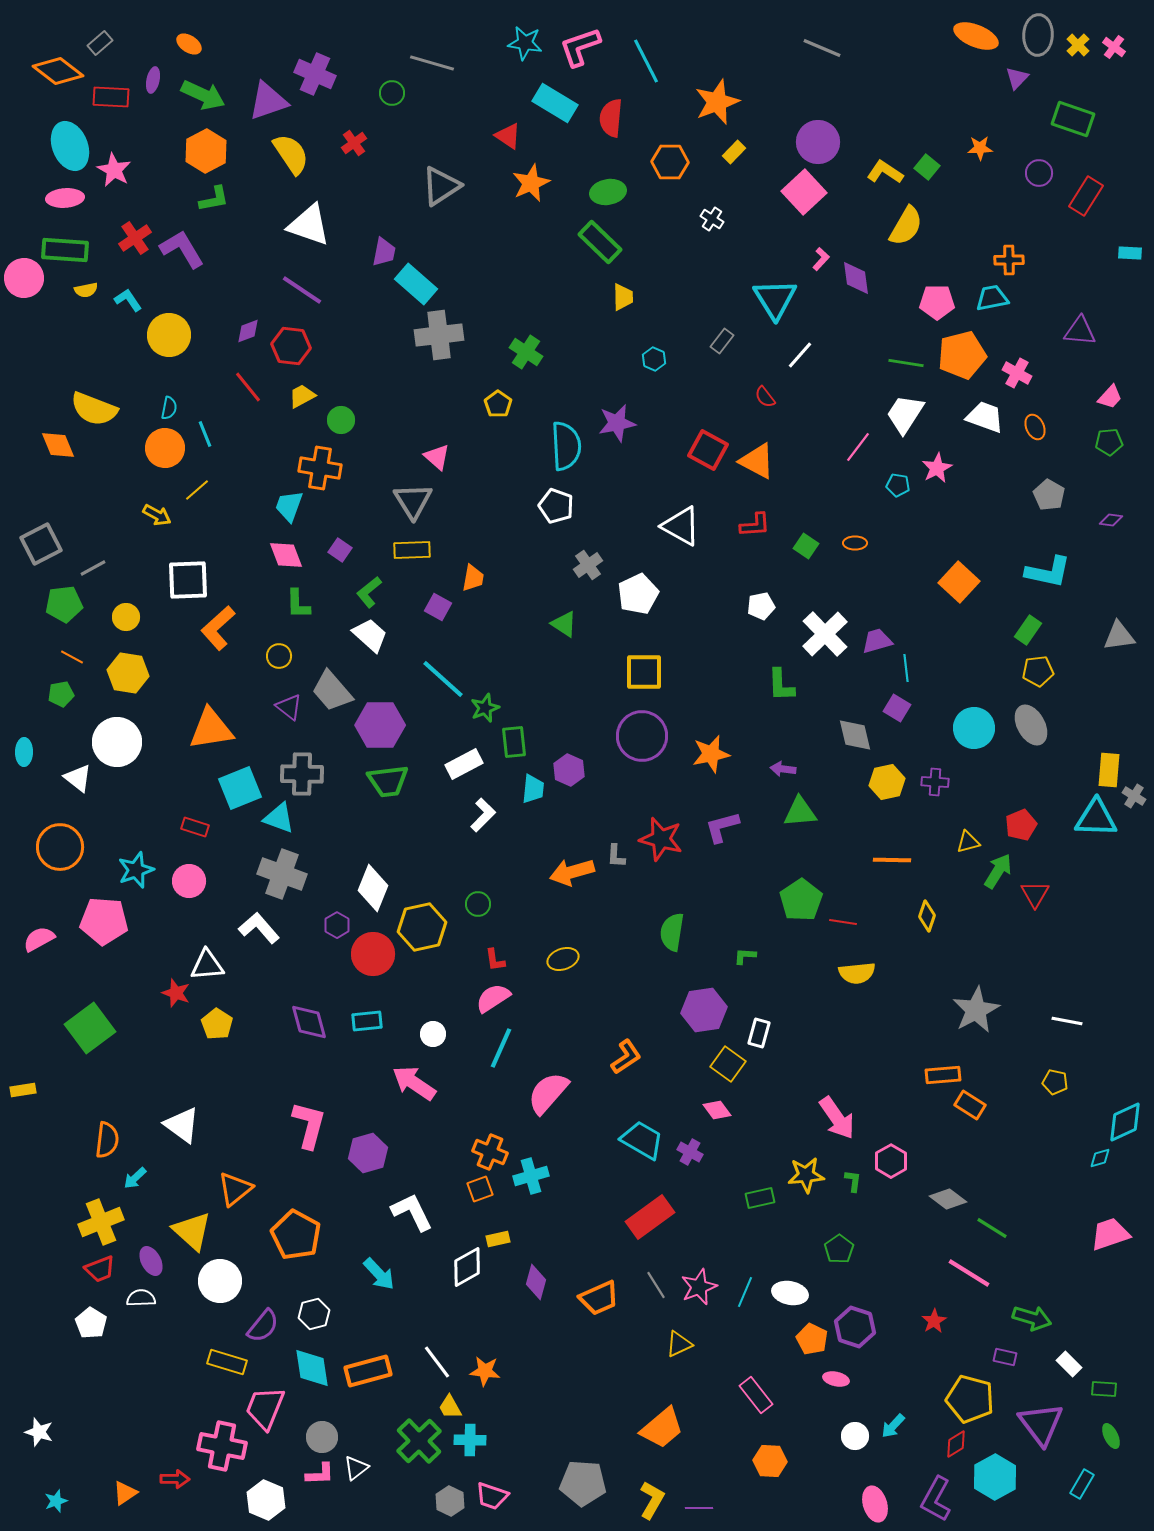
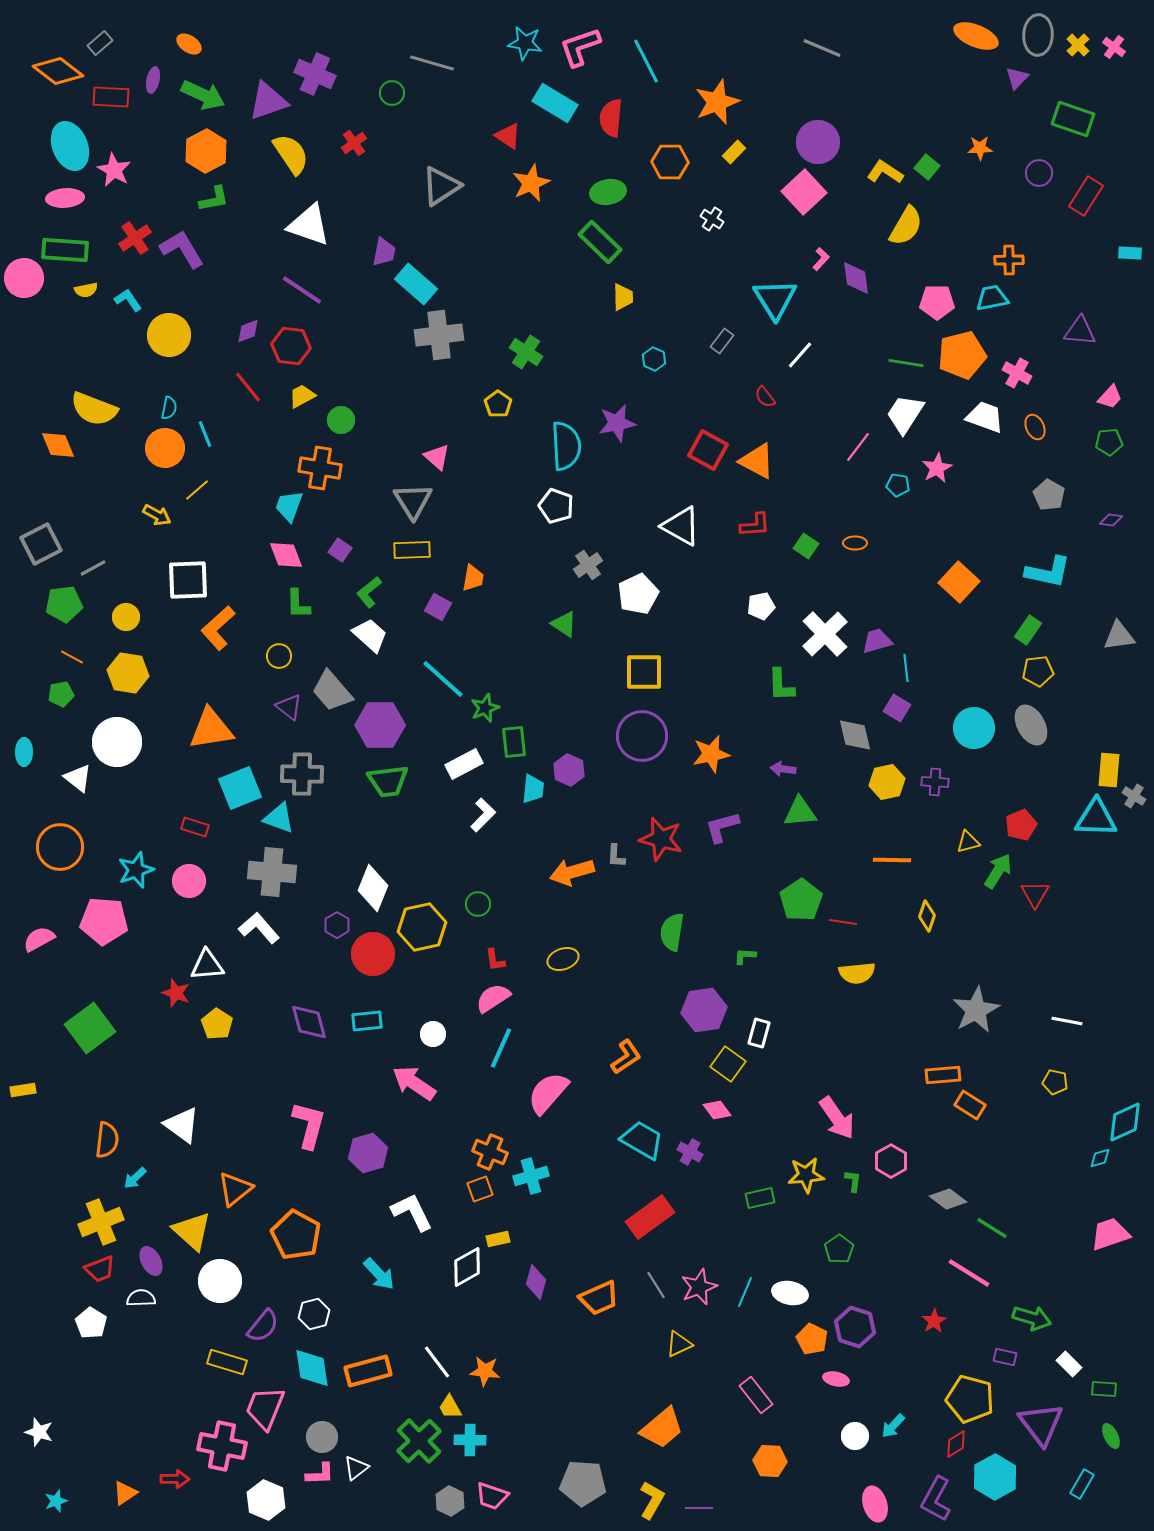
gray cross at (282, 874): moved 10 px left, 2 px up; rotated 15 degrees counterclockwise
